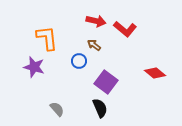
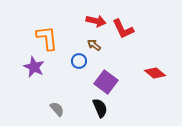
red L-shape: moved 2 px left; rotated 25 degrees clockwise
purple star: rotated 10 degrees clockwise
